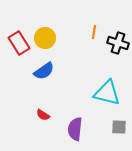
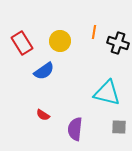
yellow circle: moved 15 px right, 3 px down
red rectangle: moved 3 px right
